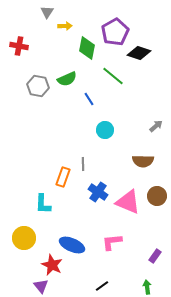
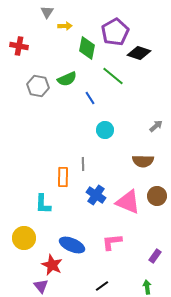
blue line: moved 1 px right, 1 px up
orange rectangle: rotated 18 degrees counterclockwise
blue cross: moved 2 px left, 3 px down
